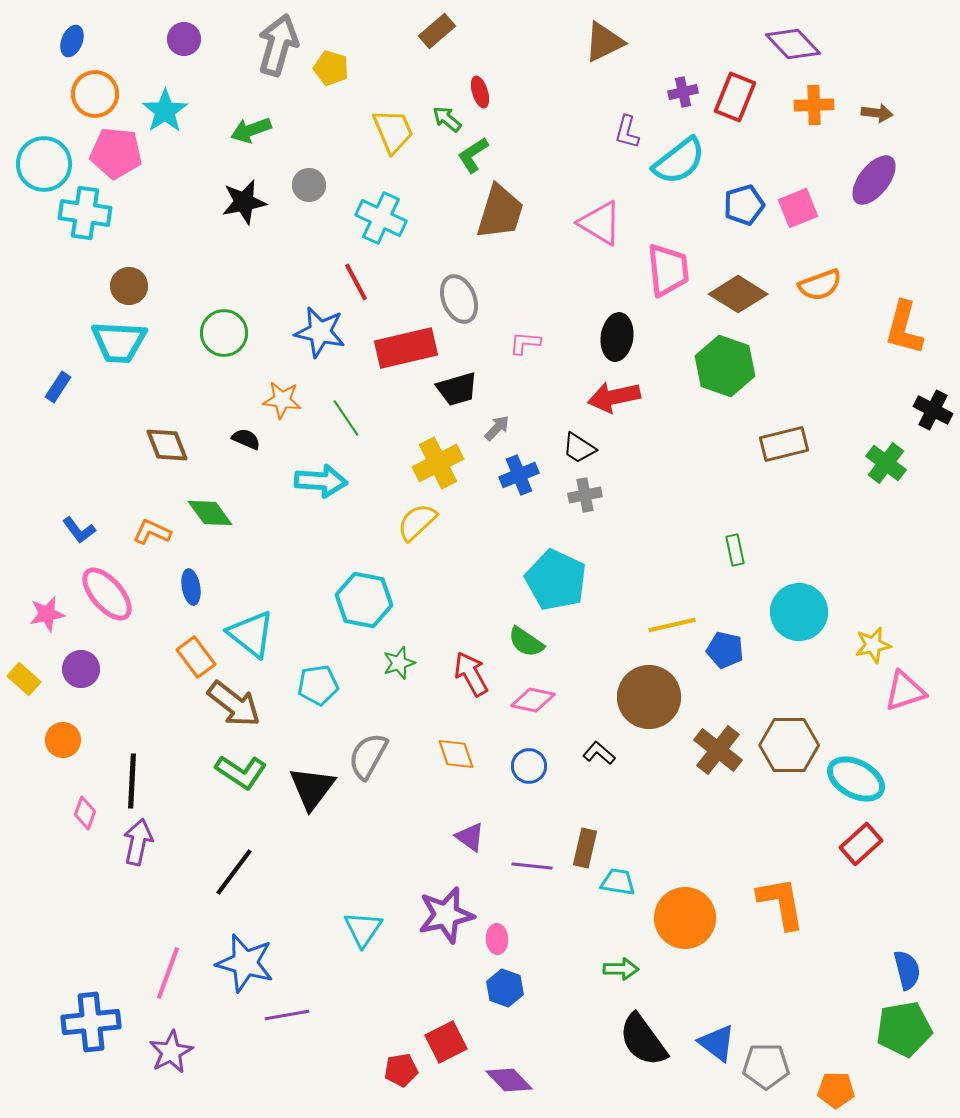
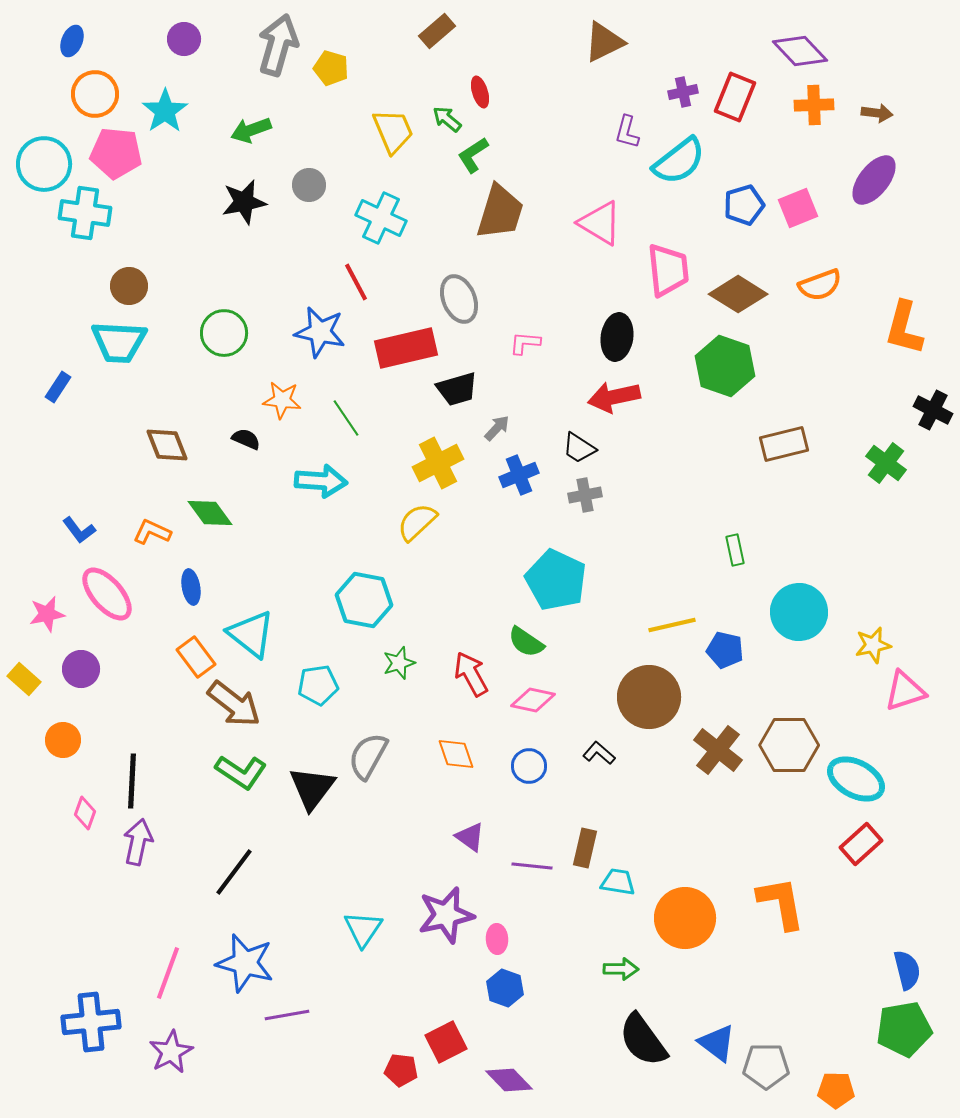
purple diamond at (793, 44): moved 7 px right, 7 px down
red pentagon at (401, 1070): rotated 16 degrees clockwise
